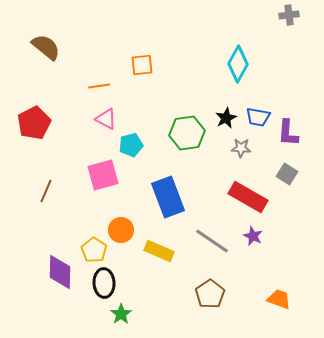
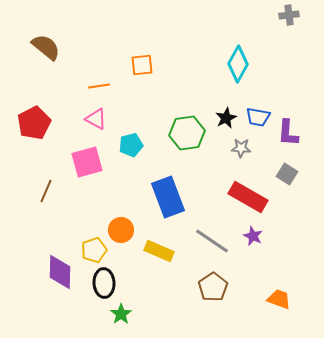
pink triangle: moved 10 px left
pink square: moved 16 px left, 13 px up
yellow pentagon: rotated 20 degrees clockwise
brown pentagon: moved 3 px right, 7 px up
